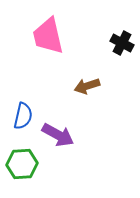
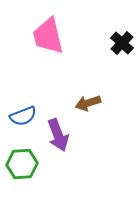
black cross: rotated 15 degrees clockwise
brown arrow: moved 1 px right, 17 px down
blue semicircle: rotated 56 degrees clockwise
purple arrow: rotated 40 degrees clockwise
